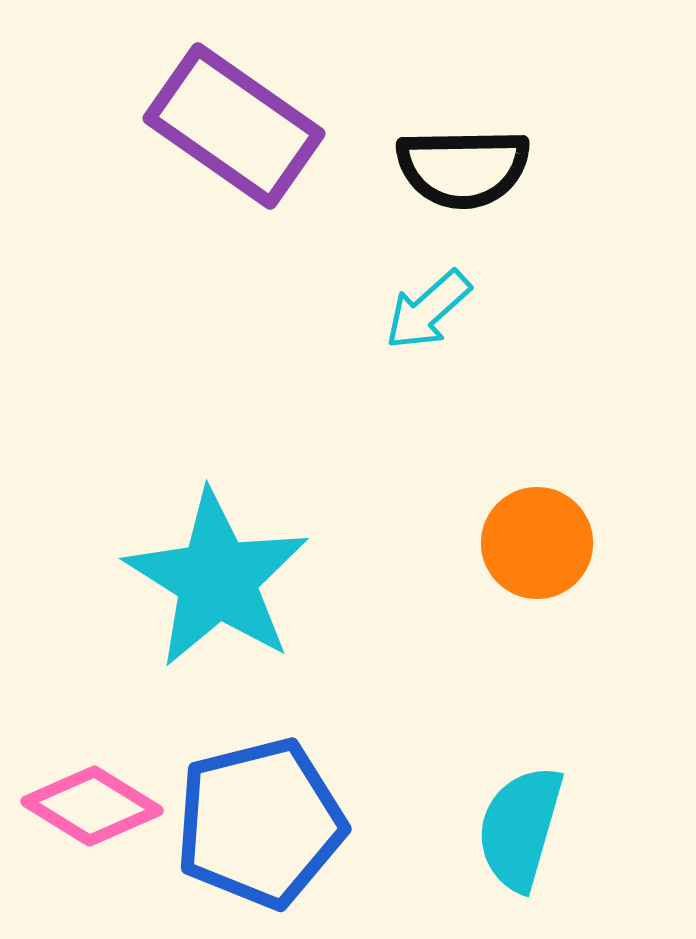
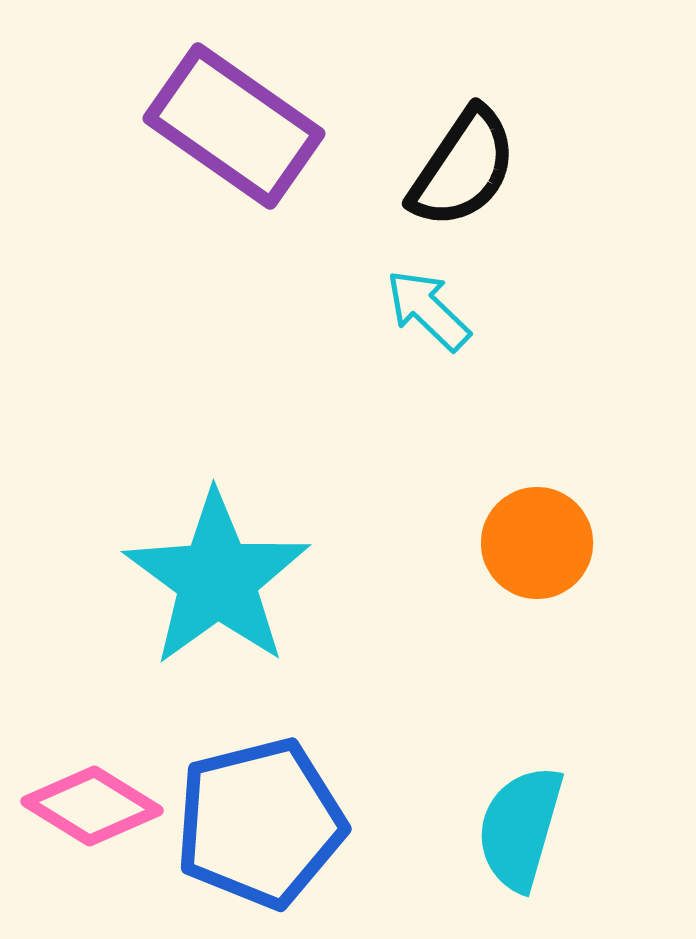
black semicircle: rotated 55 degrees counterclockwise
cyan arrow: rotated 86 degrees clockwise
cyan star: rotated 4 degrees clockwise
